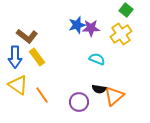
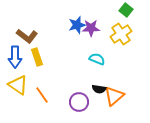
yellow rectangle: rotated 18 degrees clockwise
